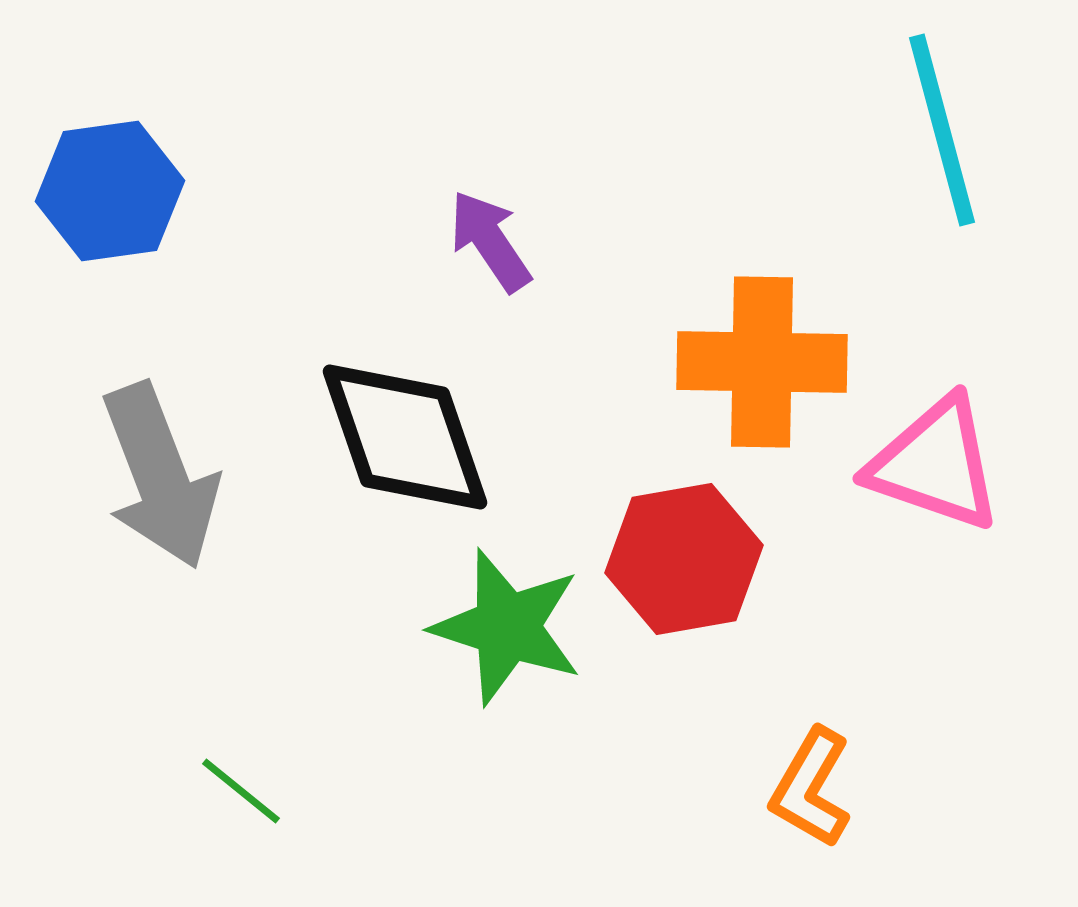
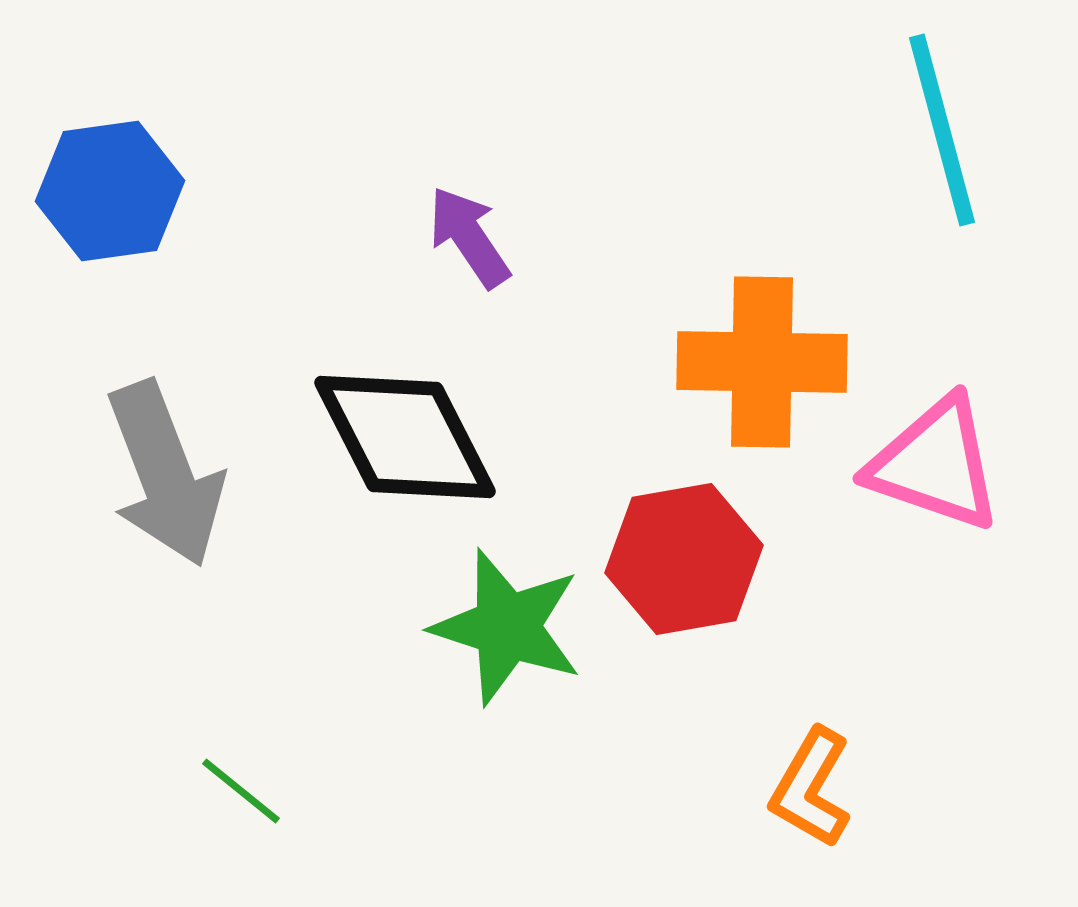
purple arrow: moved 21 px left, 4 px up
black diamond: rotated 8 degrees counterclockwise
gray arrow: moved 5 px right, 2 px up
